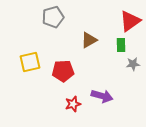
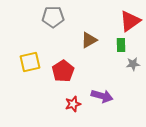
gray pentagon: rotated 15 degrees clockwise
red pentagon: rotated 30 degrees counterclockwise
